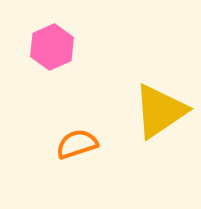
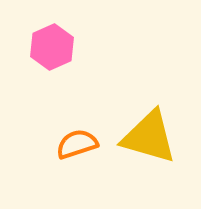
yellow triangle: moved 11 px left, 26 px down; rotated 50 degrees clockwise
